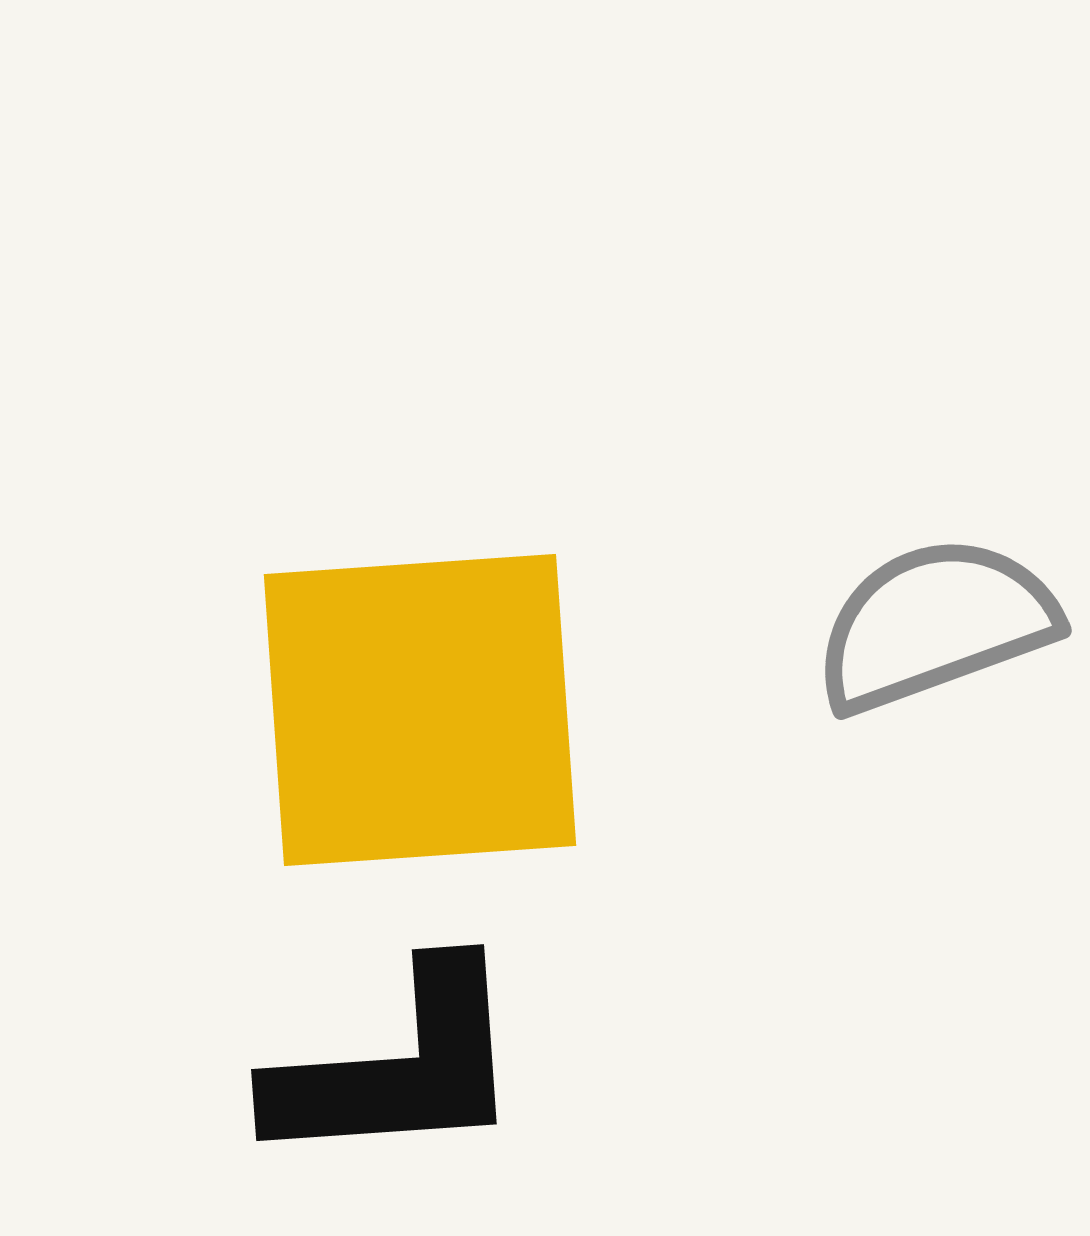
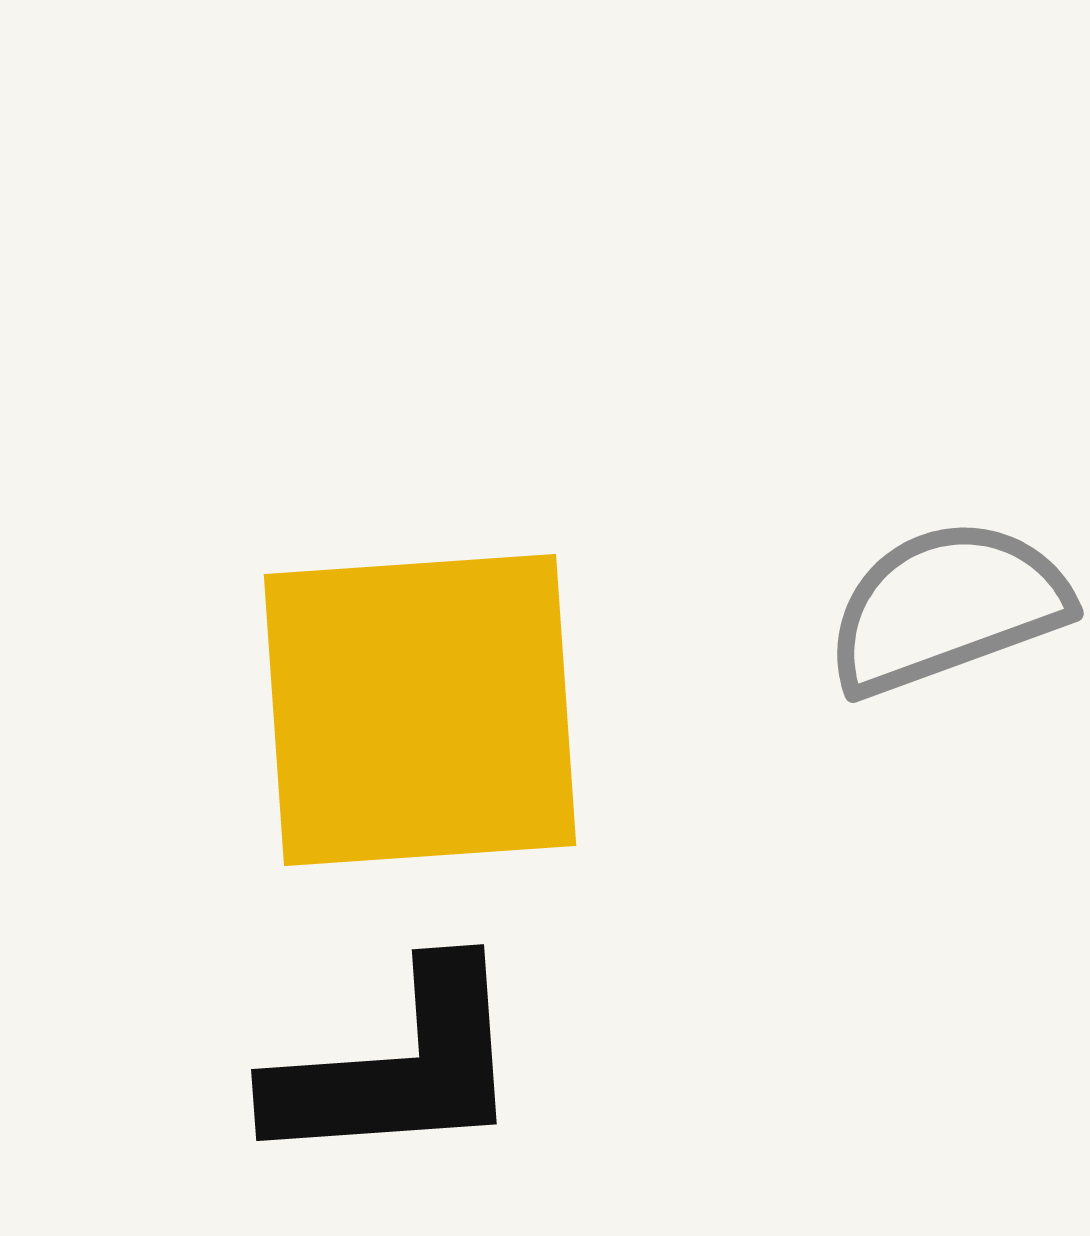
gray semicircle: moved 12 px right, 17 px up
